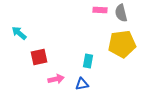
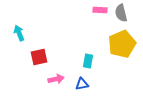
cyan arrow: rotated 28 degrees clockwise
yellow pentagon: rotated 16 degrees counterclockwise
